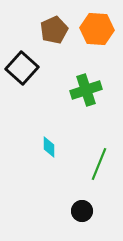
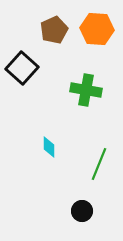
green cross: rotated 28 degrees clockwise
